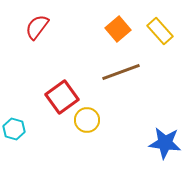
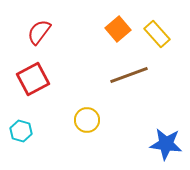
red semicircle: moved 2 px right, 5 px down
yellow rectangle: moved 3 px left, 3 px down
brown line: moved 8 px right, 3 px down
red square: moved 29 px left, 18 px up; rotated 8 degrees clockwise
cyan hexagon: moved 7 px right, 2 px down
blue star: moved 1 px right, 1 px down
